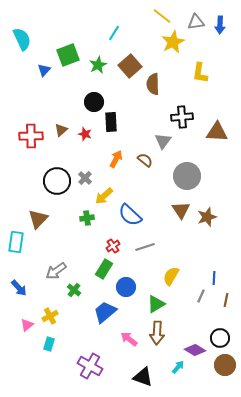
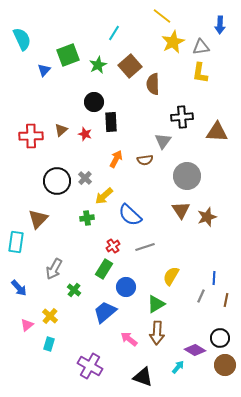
gray triangle at (196, 22): moved 5 px right, 25 px down
brown semicircle at (145, 160): rotated 133 degrees clockwise
gray arrow at (56, 271): moved 2 px left, 2 px up; rotated 25 degrees counterclockwise
yellow cross at (50, 316): rotated 21 degrees counterclockwise
